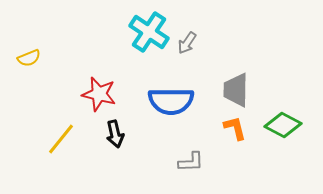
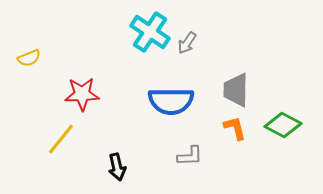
cyan cross: moved 1 px right
red star: moved 17 px left; rotated 16 degrees counterclockwise
black arrow: moved 2 px right, 33 px down
gray L-shape: moved 1 px left, 6 px up
